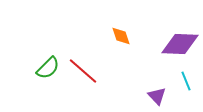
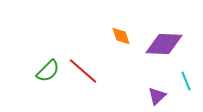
purple diamond: moved 16 px left
green semicircle: moved 3 px down
purple triangle: rotated 30 degrees clockwise
